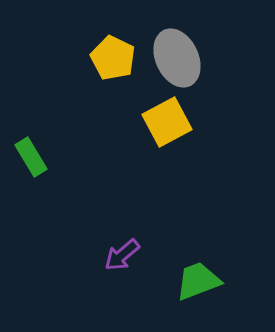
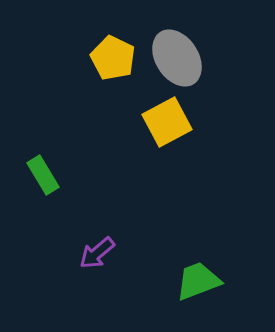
gray ellipse: rotated 8 degrees counterclockwise
green rectangle: moved 12 px right, 18 px down
purple arrow: moved 25 px left, 2 px up
